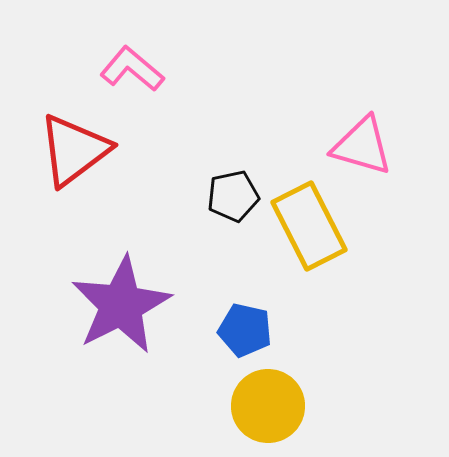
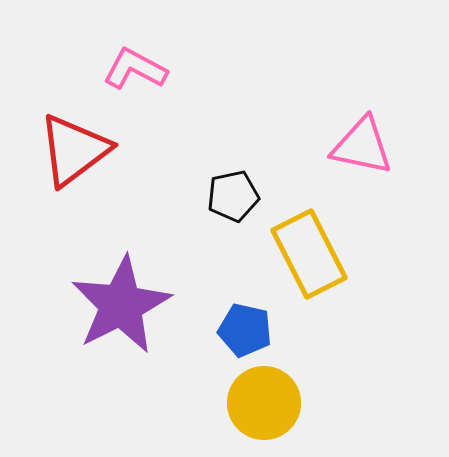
pink L-shape: moved 3 px right; rotated 12 degrees counterclockwise
pink triangle: rotated 4 degrees counterclockwise
yellow rectangle: moved 28 px down
yellow circle: moved 4 px left, 3 px up
